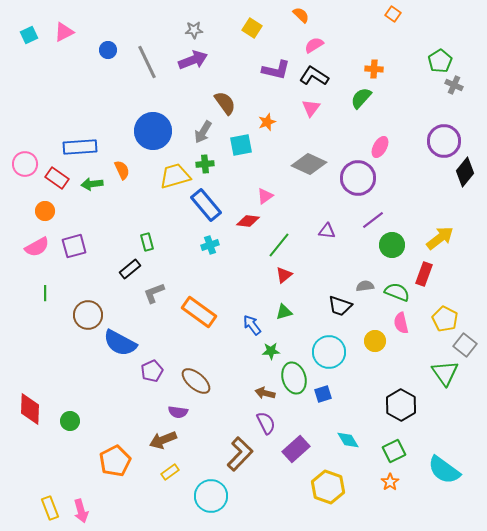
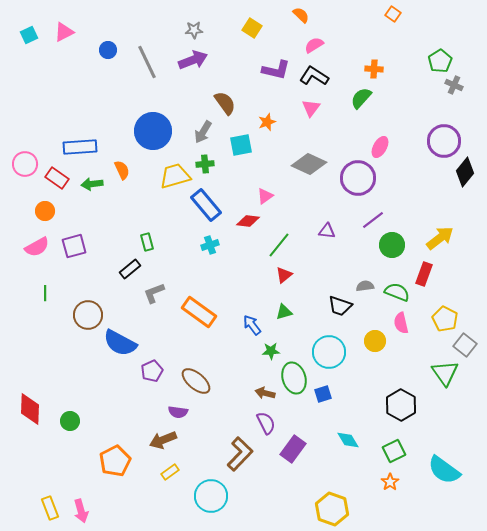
purple rectangle at (296, 449): moved 3 px left; rotated 12 degrees counterclockwise
yellow hexagon at (328, 487): moved 4 px right, 22 px down
